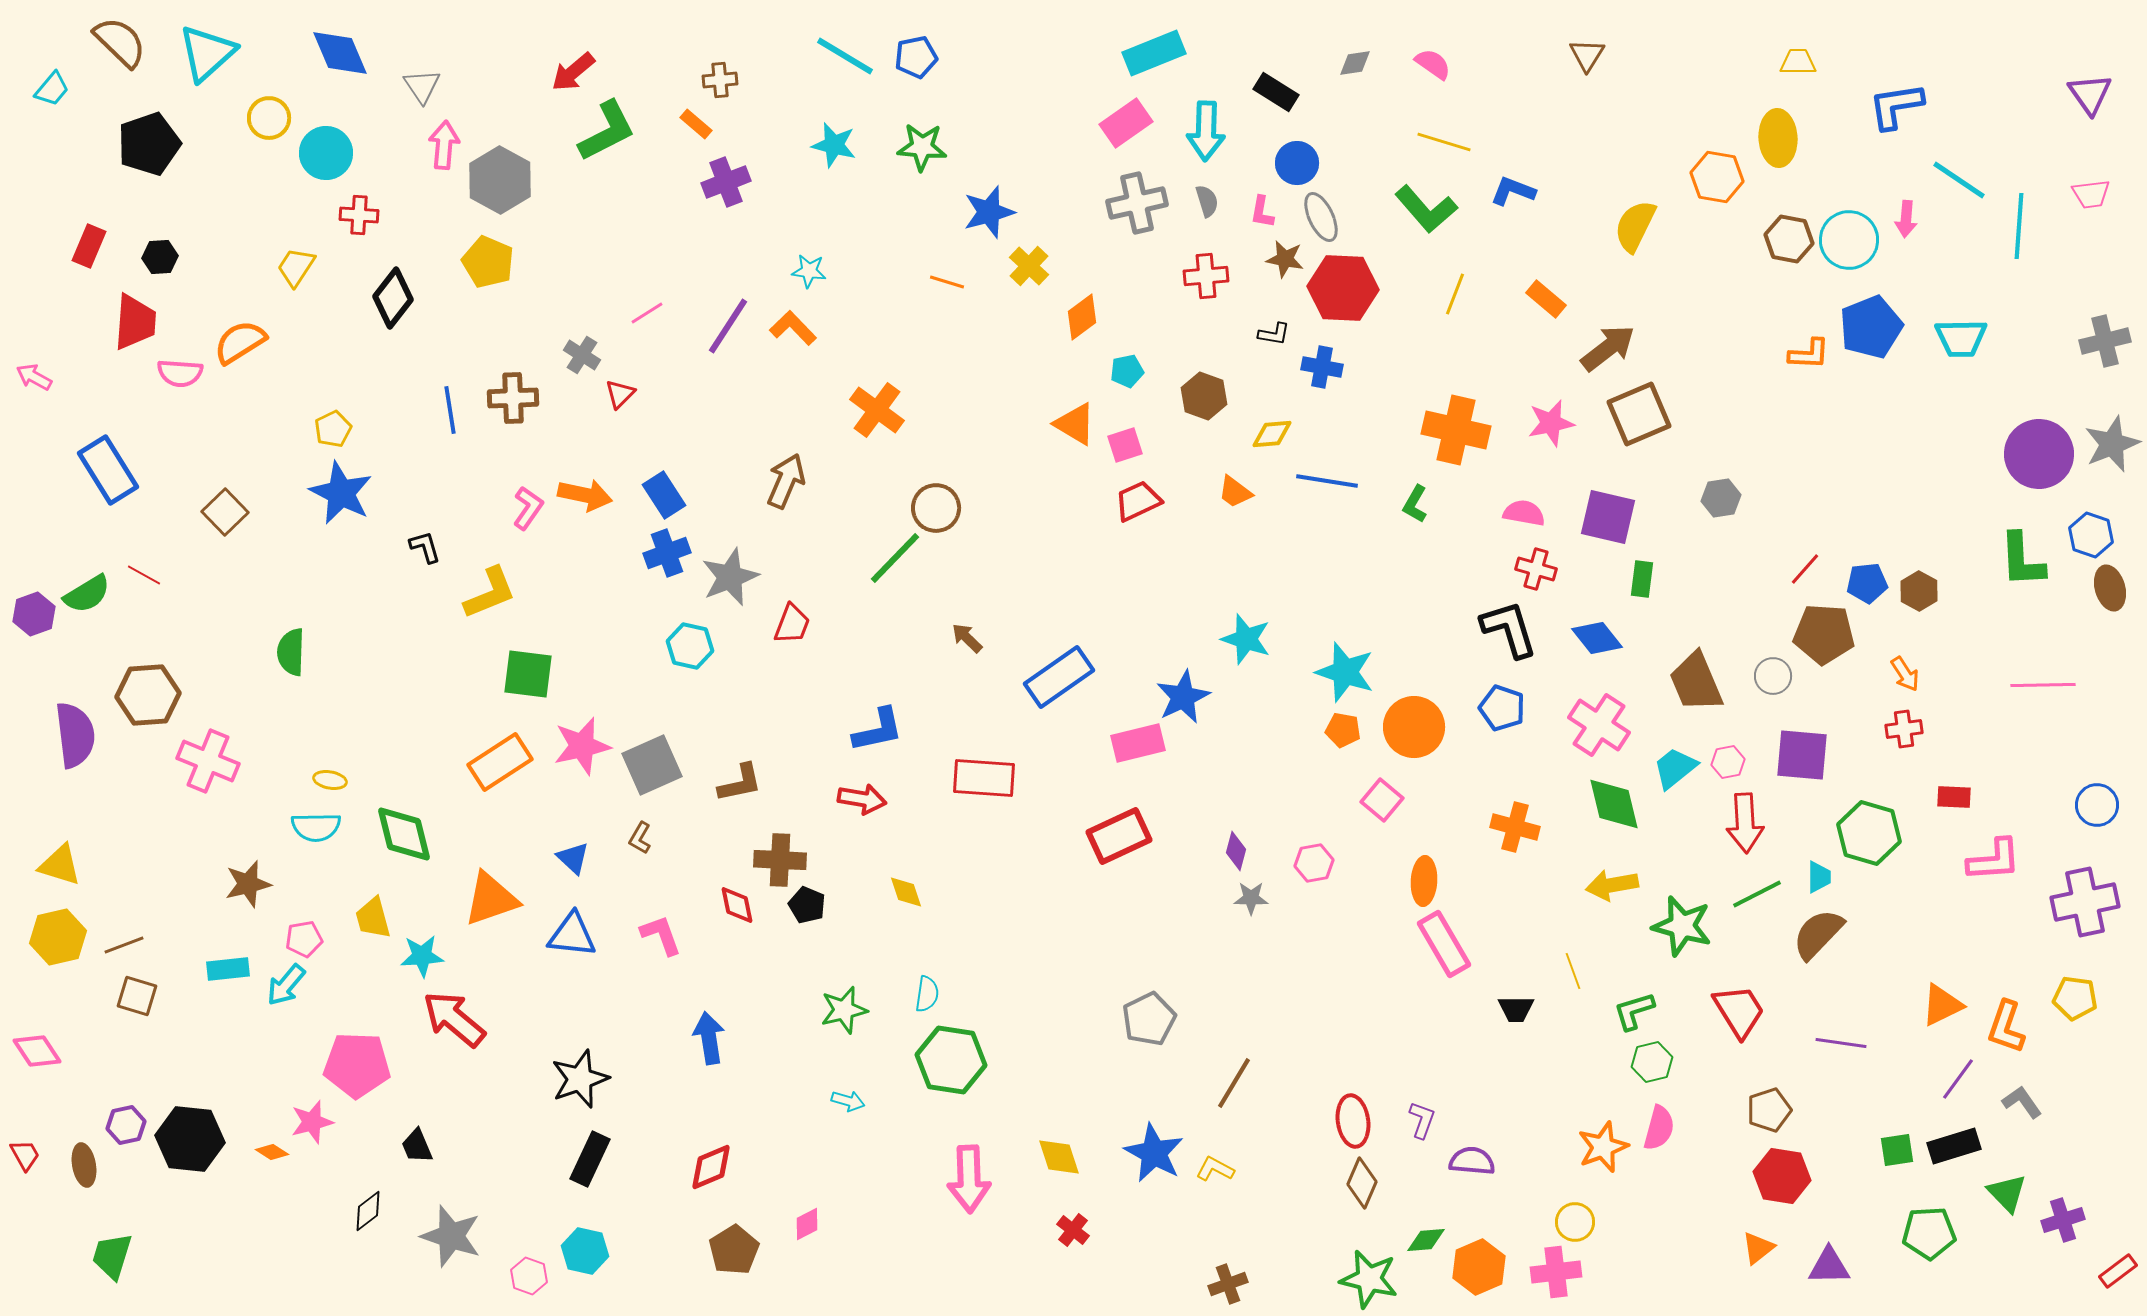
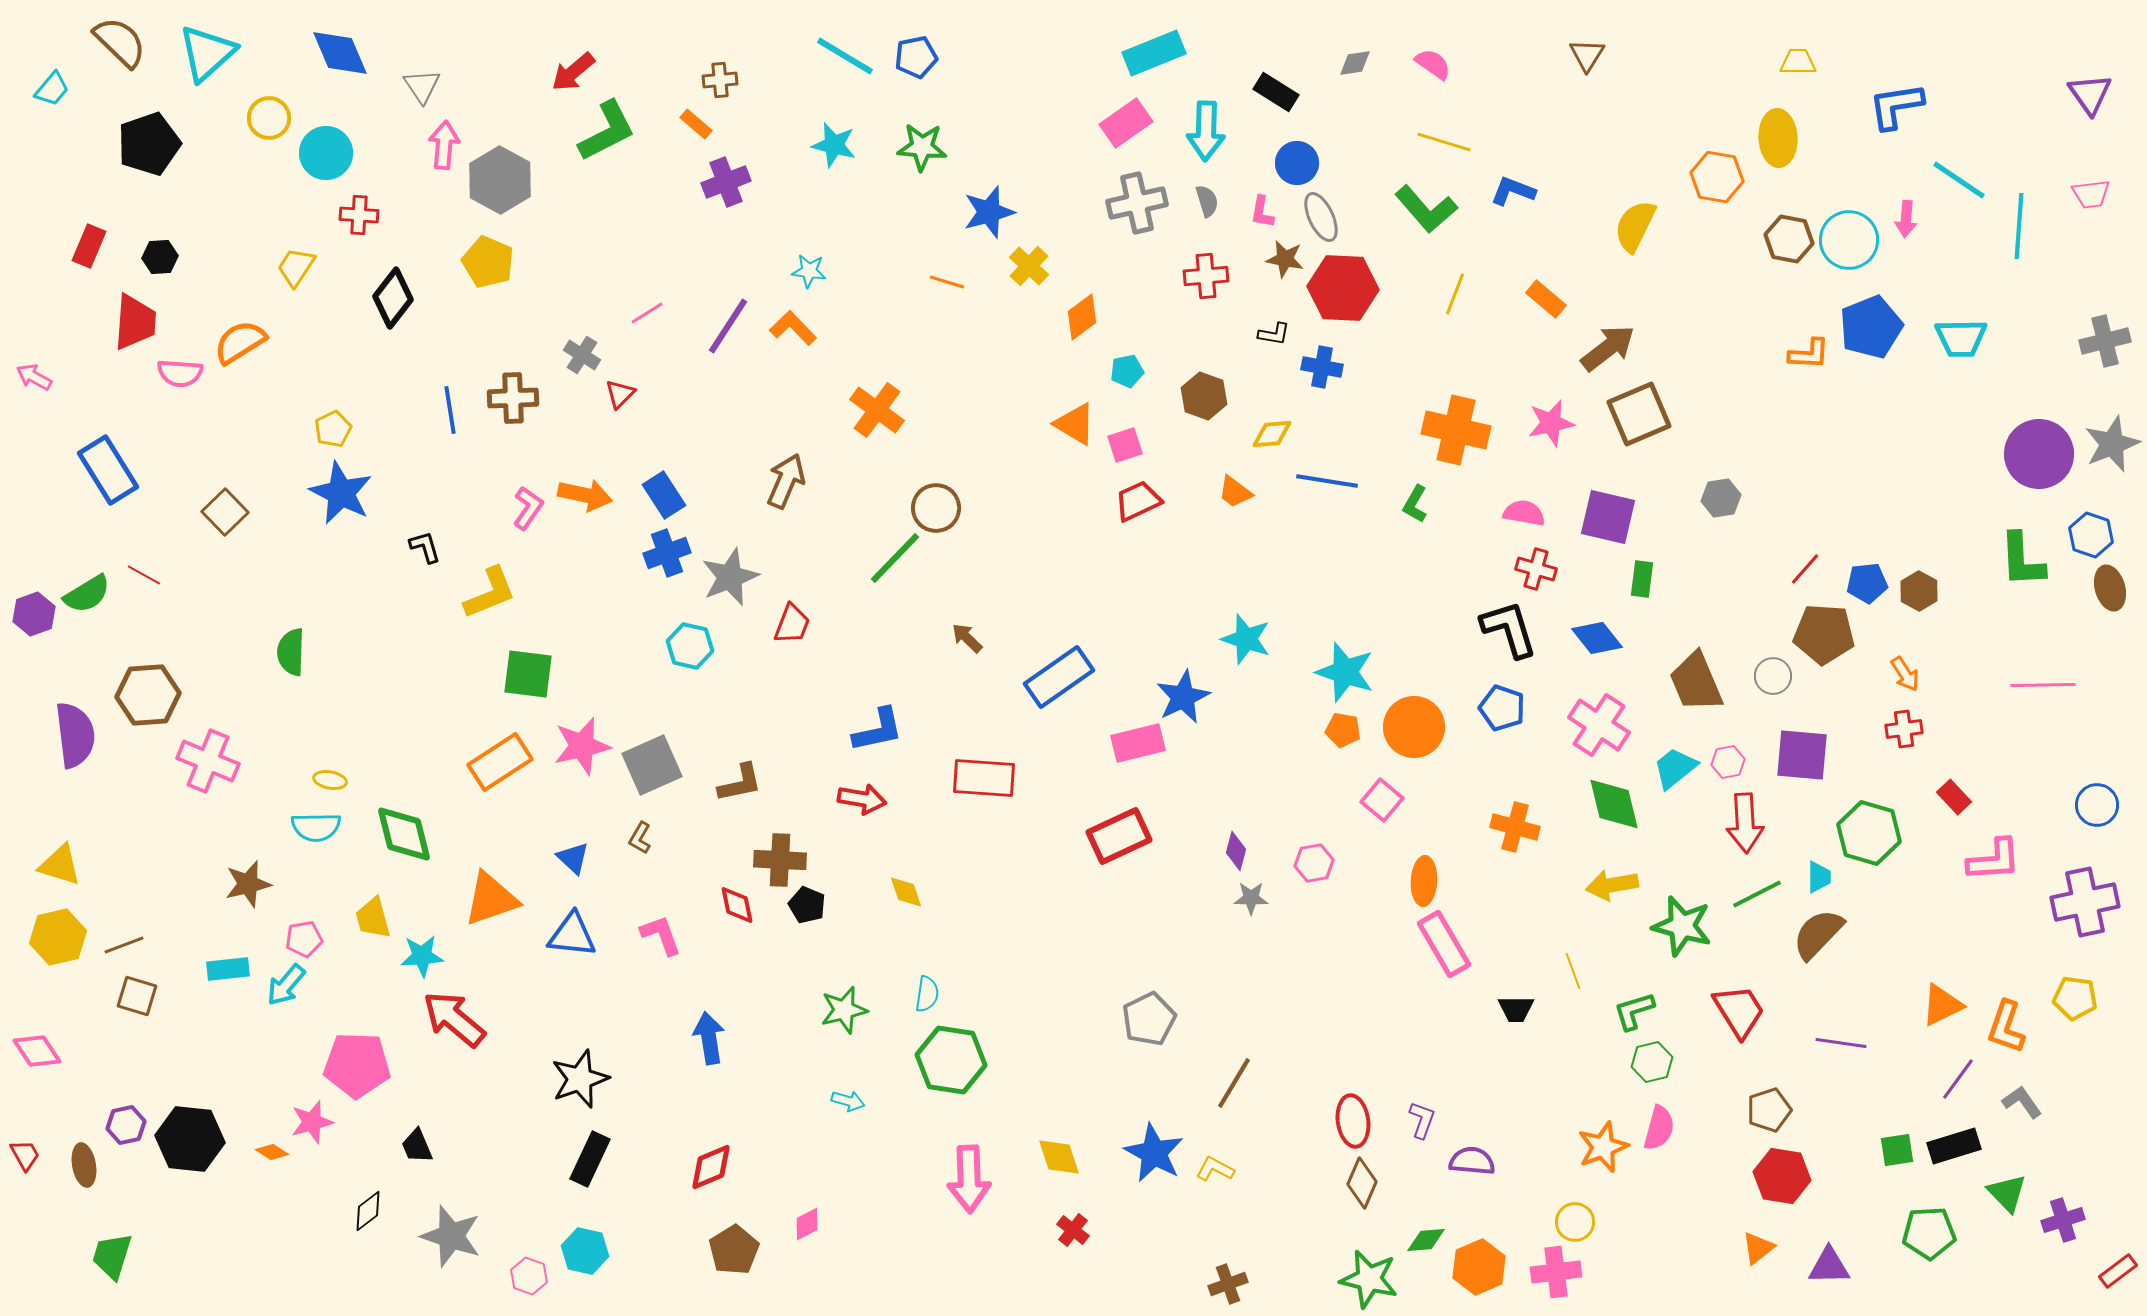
red rectangle at (1954, 797): rotated 44 degrees clockwise
